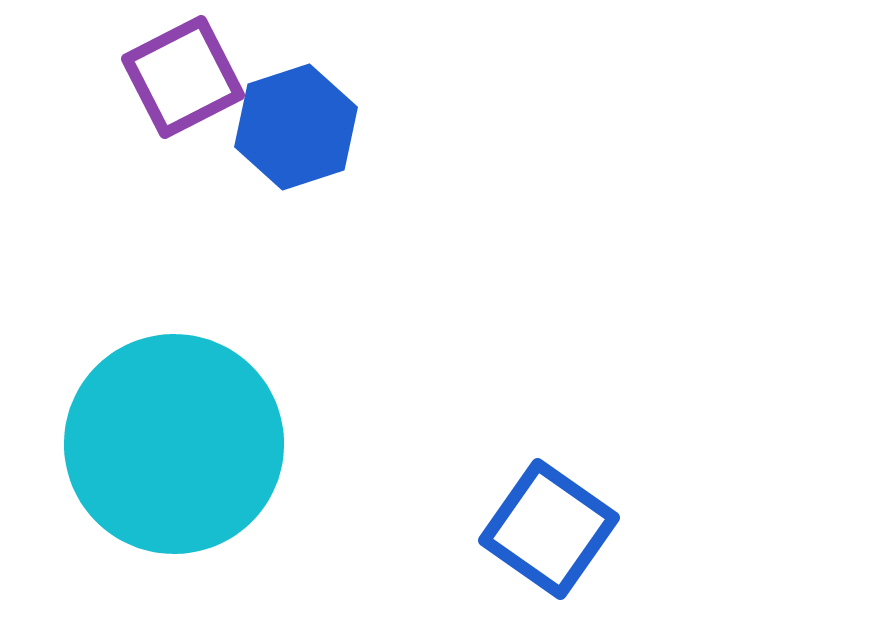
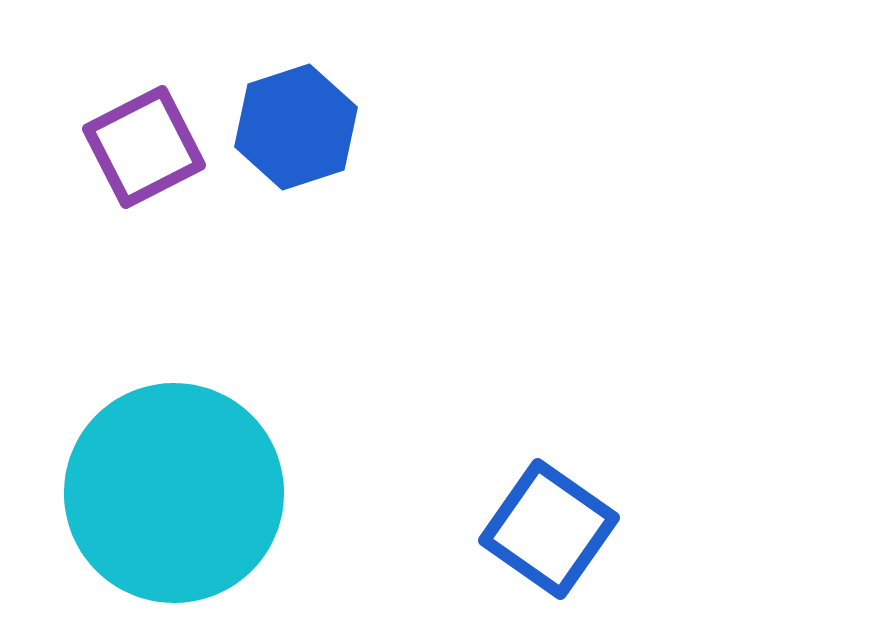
purple square: moved 39 px left, 70 px down
cyan circle: moved 49 px down
